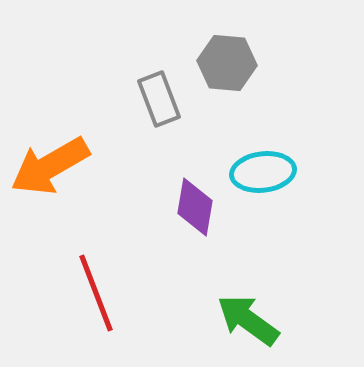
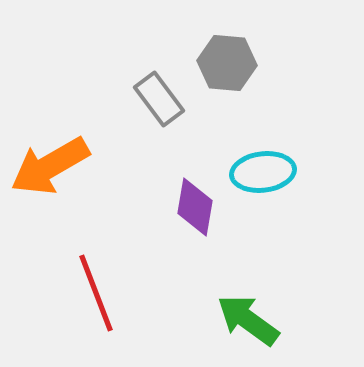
gray rectangle: rotated 16 degrees counterclockwise
